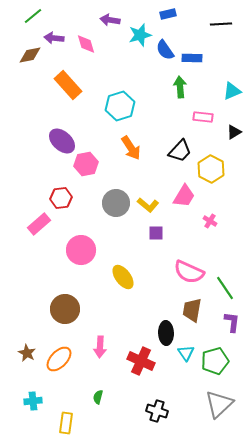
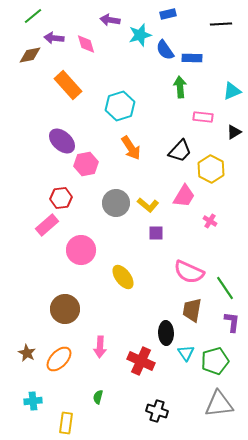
pink rectangle at (39, 224): moved 8 px right, 1 px down
gray triangle at (219, 404): rotated 36 degrees clockwise
